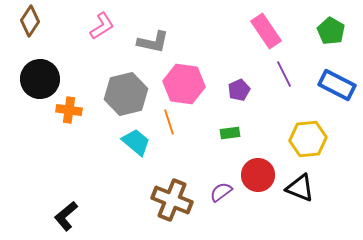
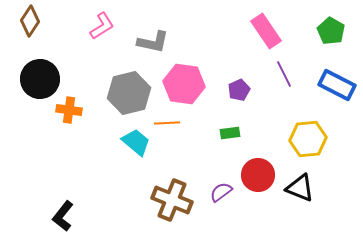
gray hexagon: moved 3 px right, 1 px up
orange line: moved 2 px left, 1 px down; rotated 75 degrees counterclockwise
black L-shape: moved 3 px left; rotated 12 degrees counterclockwise
